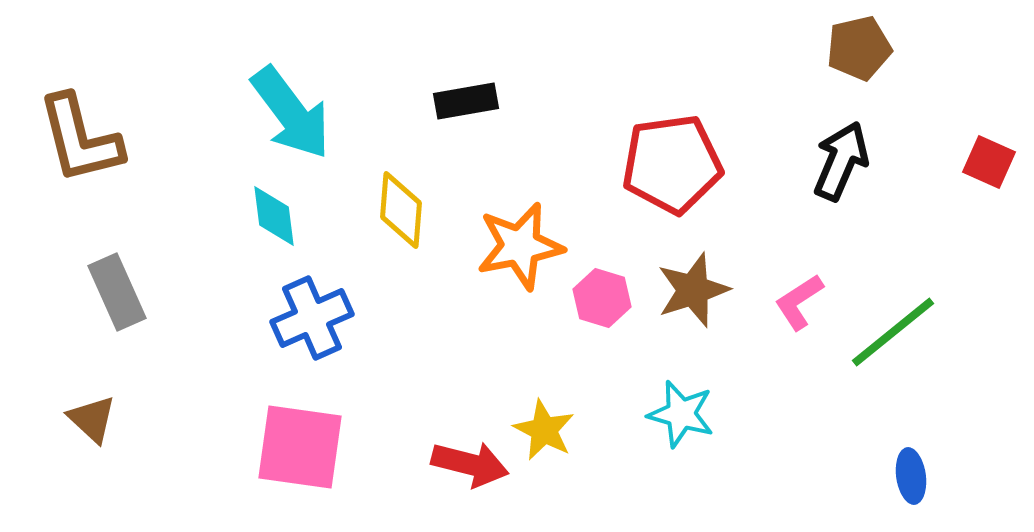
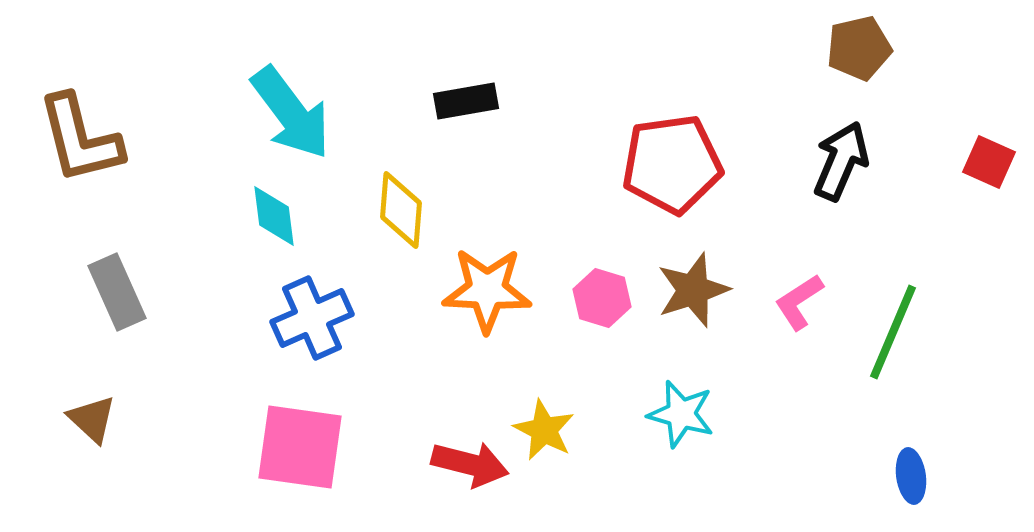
orange star: moved 33 px left, 44 px down; rotated 14 degrees clockwise
green line: rotated 28 degrees counterclockwise
